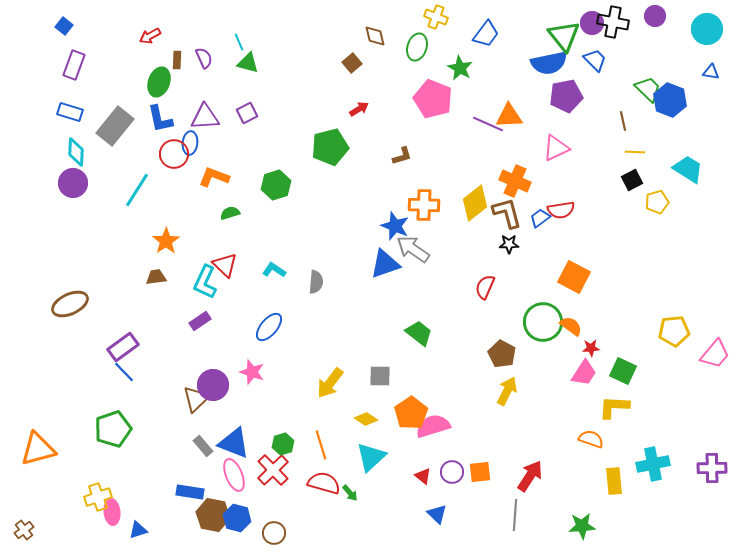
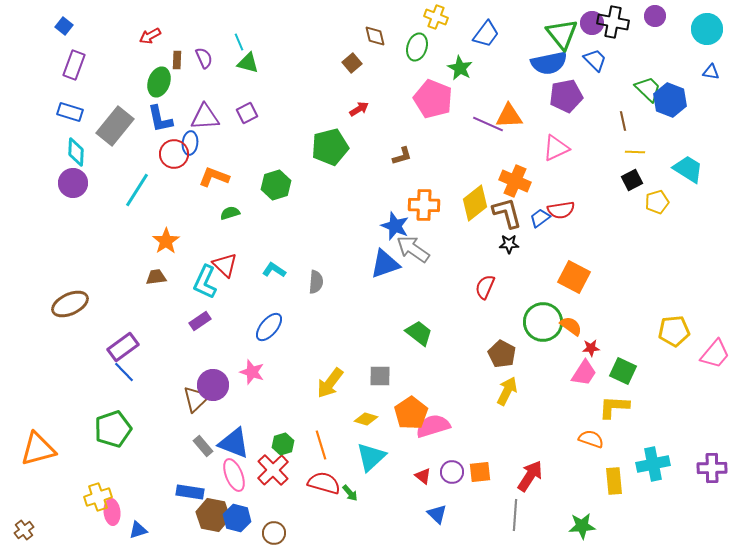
green triangle at (564, 36): moved 2 px left, 2 px up
yellow diamond at (366, 419): rotated 15 degrees counterclockwise
